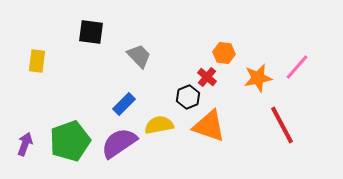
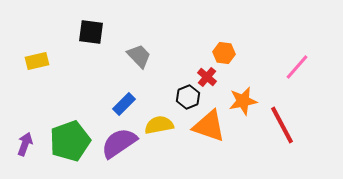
yellow rectangle: rotated 70 degrees clockwise
orange star: moved 15 px left, 23 px down
